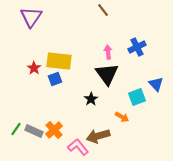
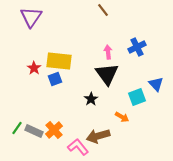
green line: moved 1 px right, 1 px up
